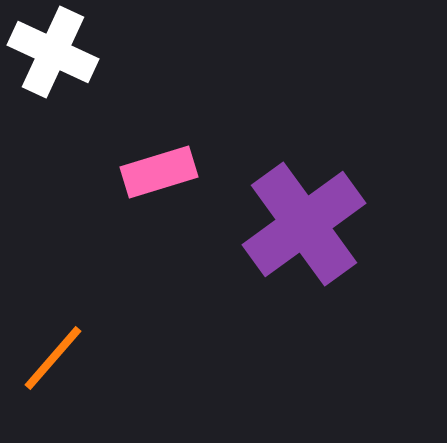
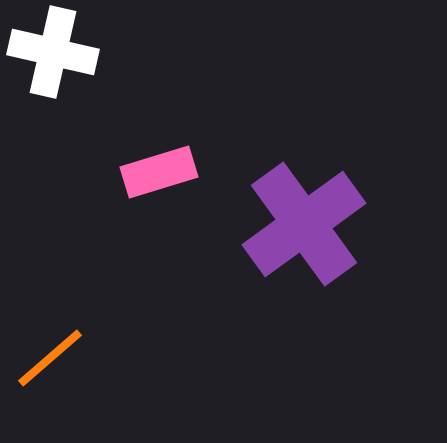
white cross: rotated 12 degrees counterclockwise
orange line: moved 3 px left; rotated 8 degrees clockwise
